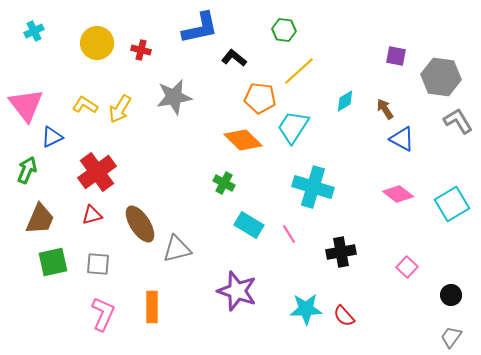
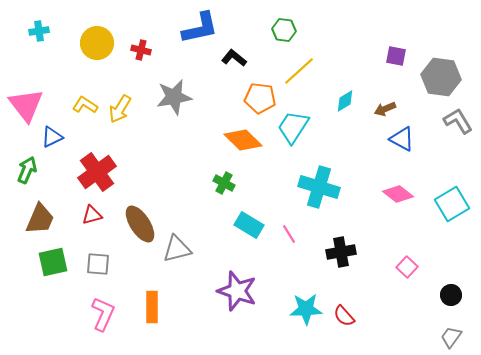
cyan cross at (34, 31): moved 5 px right; rotated 18 degrees clockwise
brown arrow at (385, 109): rotated 80 degrees counterclockwise
cyan cross at (313, 187): moved 6 px right
